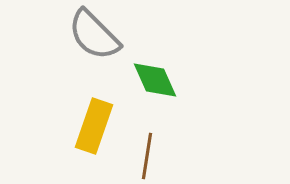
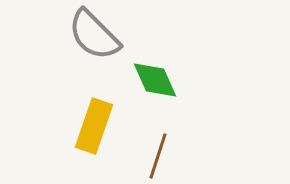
brown line: moved 11 px right; rotated 9 degrees clockwise
